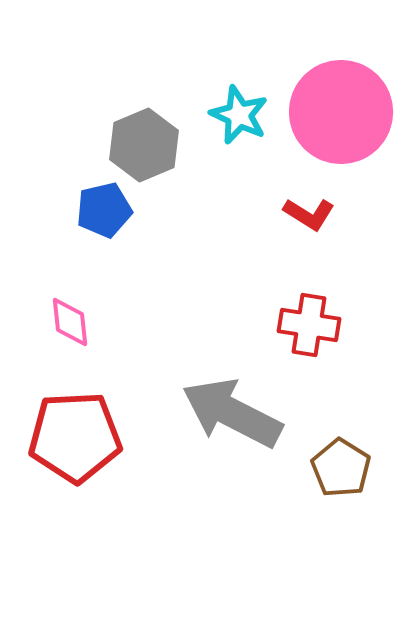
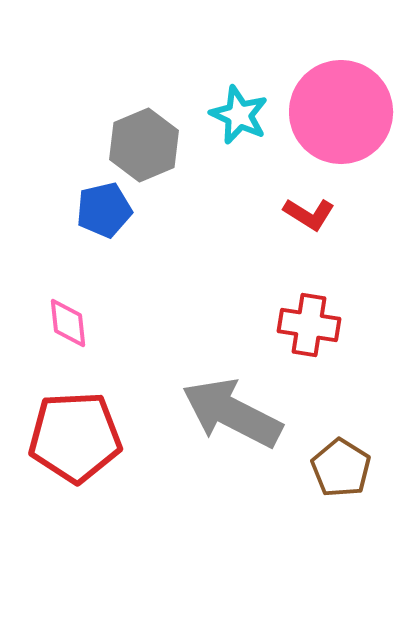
pink diamond: moved 2 px left, 1 px down
